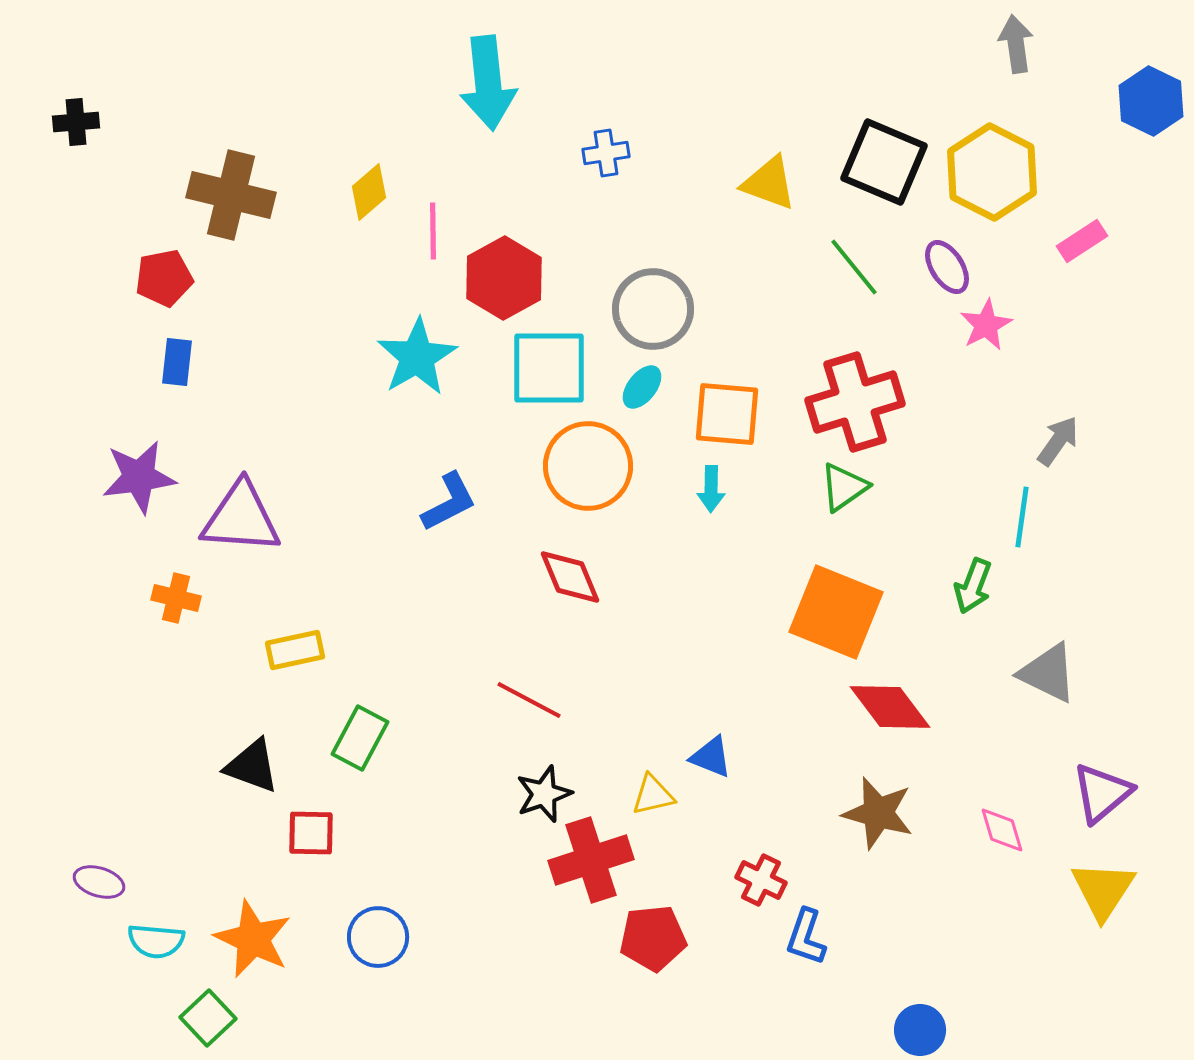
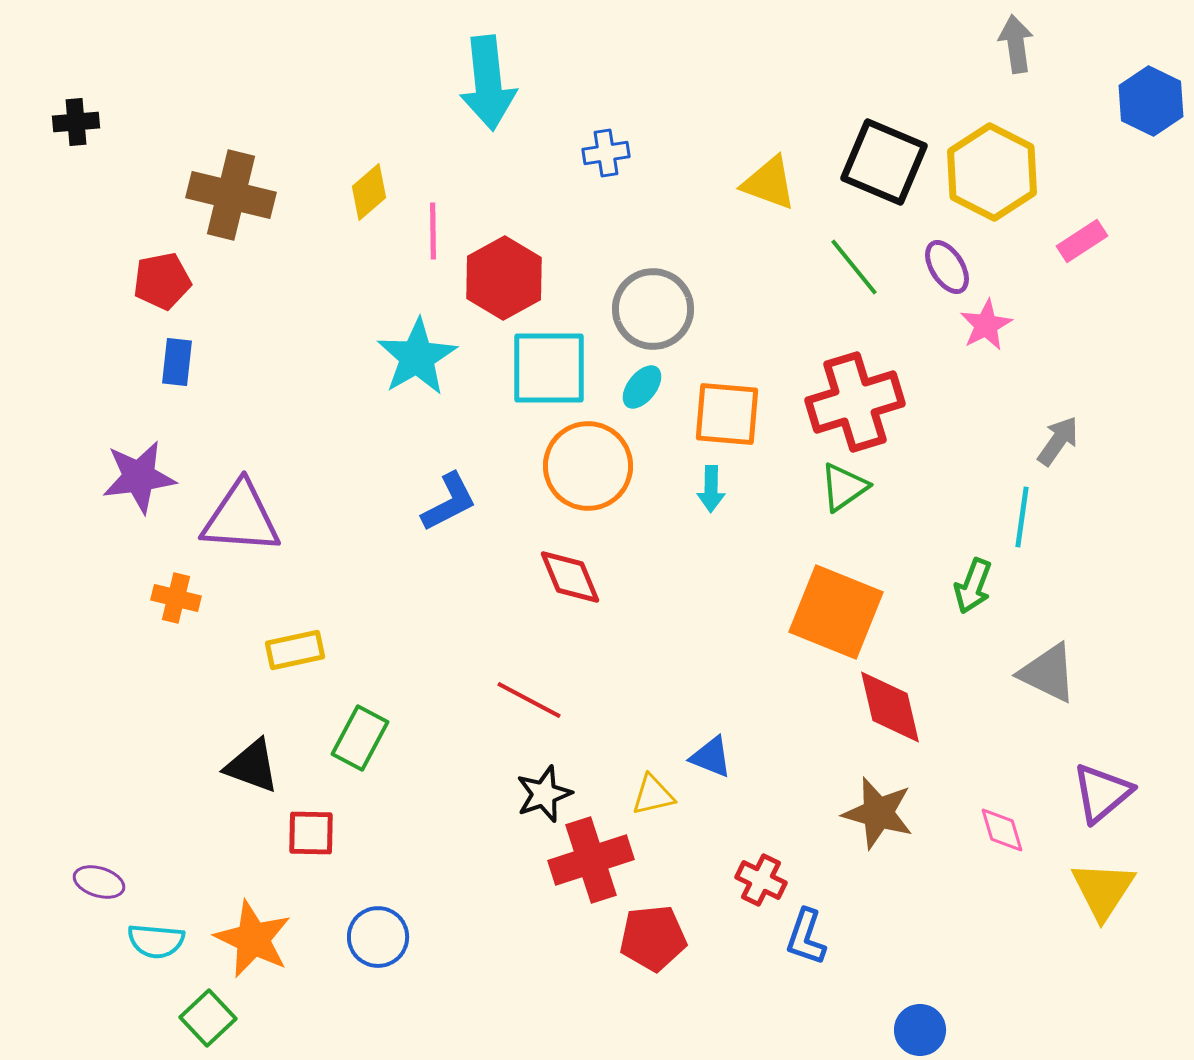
red pentagon at (164, 278): moved 2 px left, 3 px down
red diamond at (890, 707): rotated 24 degrees clockwise
